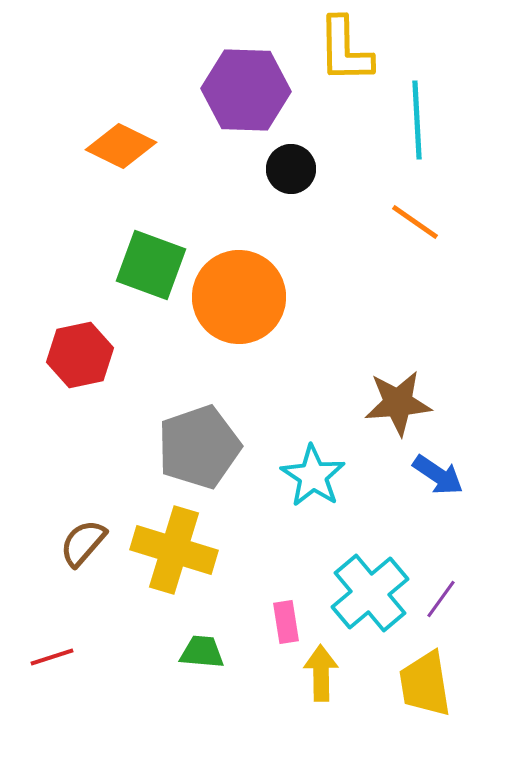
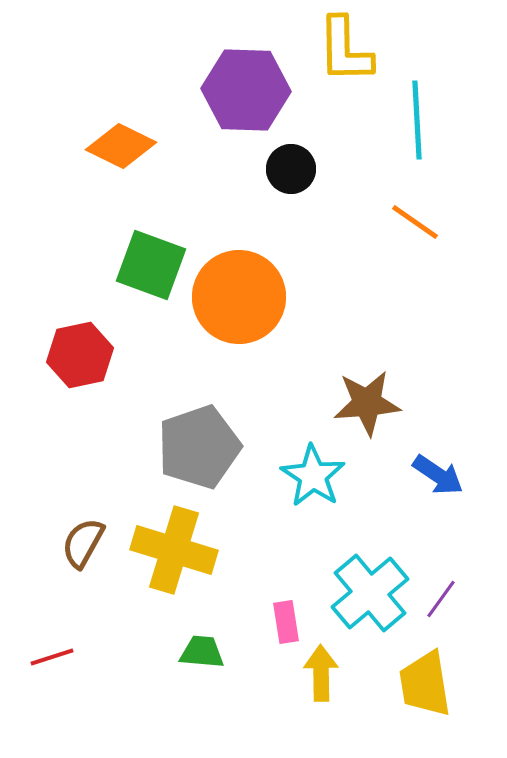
brown star: moved 31 px left
brown semicircle: rotated 12 degrees counterclockwise
